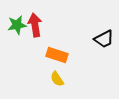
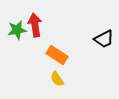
green star: moved 5 px down
orange rectangle: rotated 15 degrees clockwise
